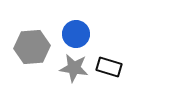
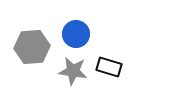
gray star: moved 1 px left, 3 px down
